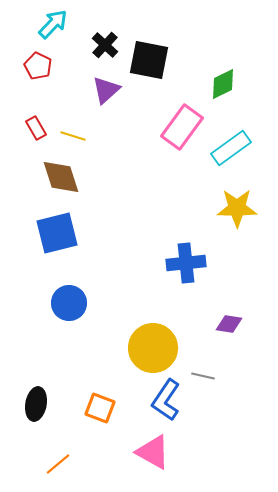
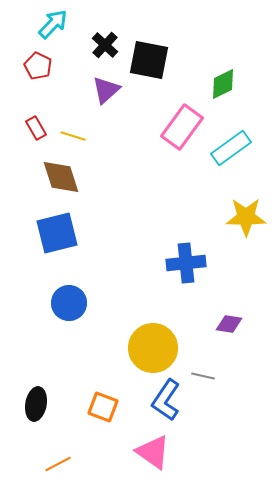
yellow star: moved 9 px right, 9 px down
orange square: moved 3 px right, 1 px up
pink triangle: rotated 6 degrees clockwise
orange line: rotated 12 degrees clockwise
